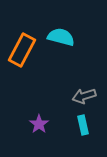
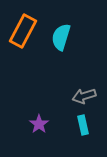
cyan semicircle: rotated 88 degrees counterclockwise
orange rectangle: moved 1 px right, 19 px up
